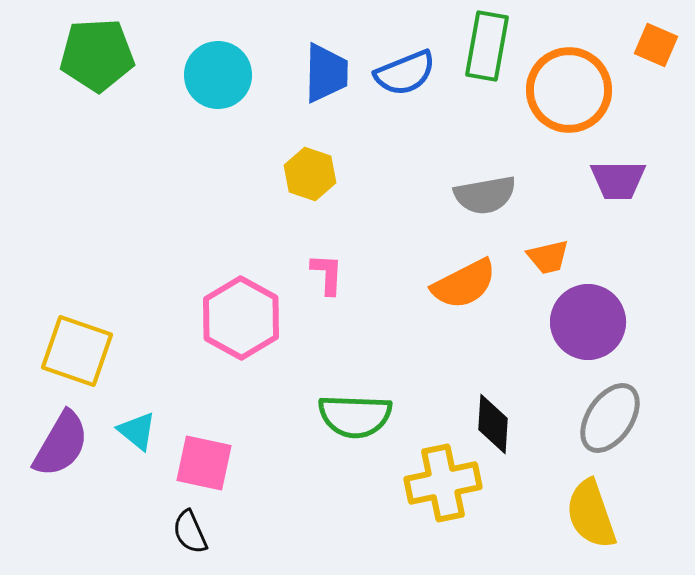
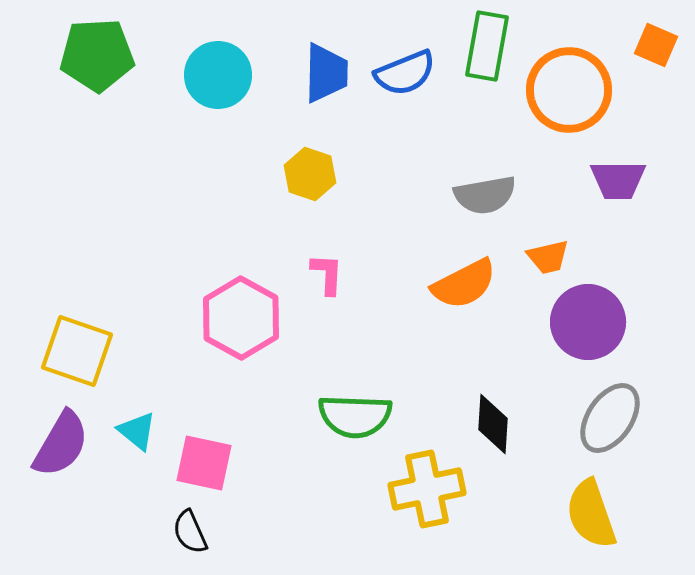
yellow cross: moved 16 px left, 6 px down
